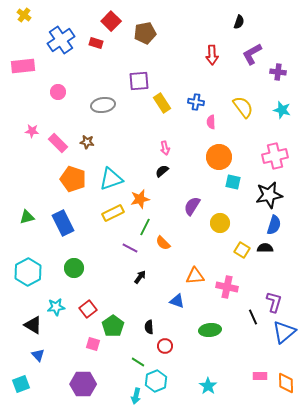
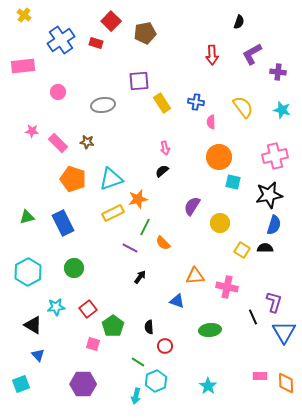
orange star at (140, 199): moved 2 px left
blue triangle at (284, 332): rotated 20 degrees counterclockwise
